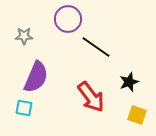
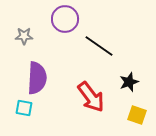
purple circle: moved 3 px left
black line: moved 3 px right, 1 px up
purple semicircle: moved 1 px right, 1 px down; rotated 20 degrees counterclockwise
